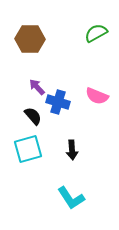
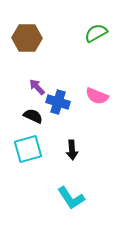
brown hexagon: moved 3 px left, 1 px up
black semicircle: rotated 24 degrees counterclockwise
